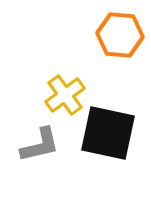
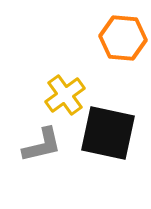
orange hexagon: moved 3 px right, 3 px down
gray L-shape: moved 2 px right
